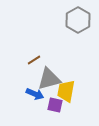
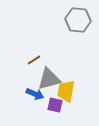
gray hexagon: rotated 25 degrees counterclockwise
